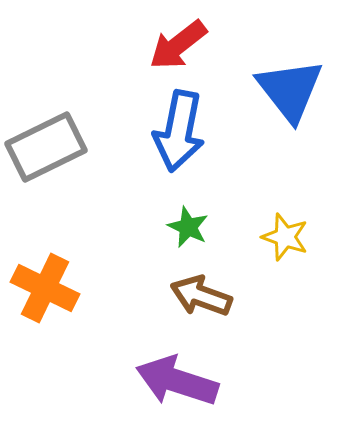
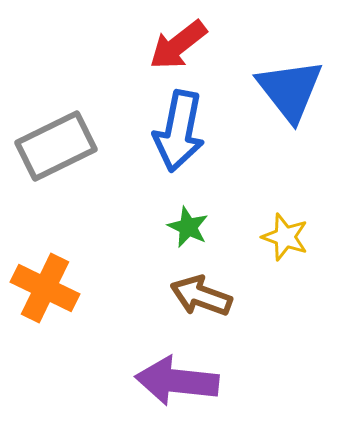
gray rectangle: moved 10 px right, 1 px up
purple arrow: rotated 12 degrees counterclockwise
